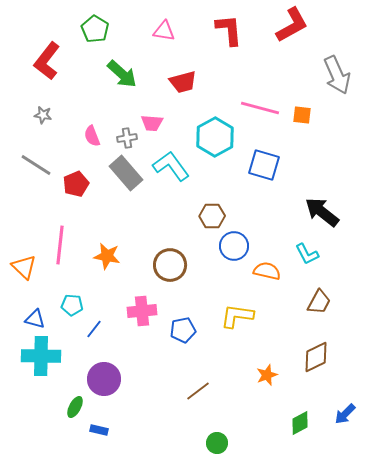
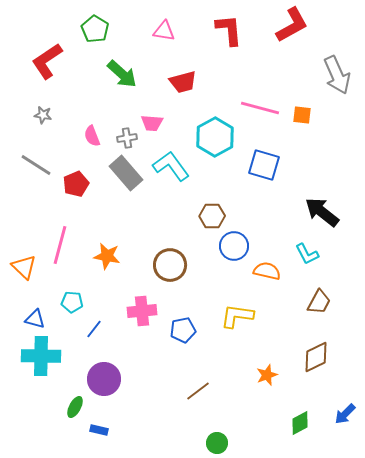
red L-shape at (47, 61): rotated 18 degrees clockwise
pink line at (60, 245): rotated 9 degrees clockwise
cyan pentagon at (72, 305): moved 3 px up
